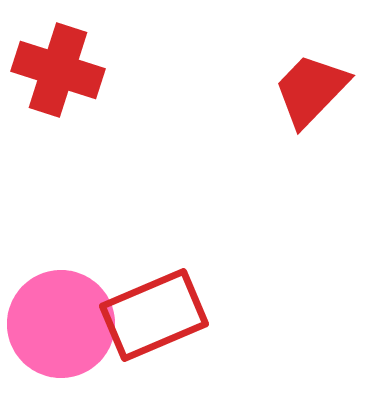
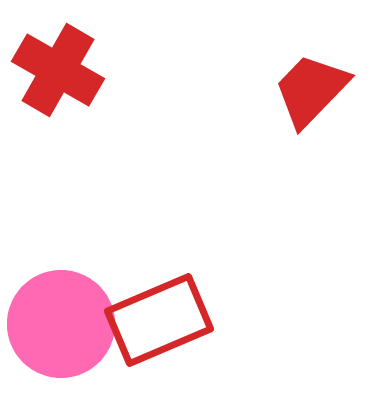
red cross: rotated 12 degrees clockwise
red rectangle: moved 5 px right, 5 px down
